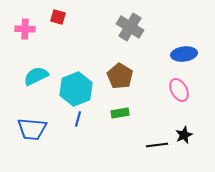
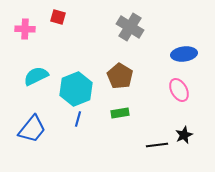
blue trapezoid: rotated 56 degrees counterclockwise
